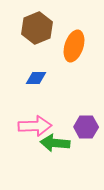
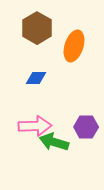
brown hexagon: rotated 8 degrees counterclockwise
green arrow: moved 1 px left, 1 px up; rotated 12 degrees clockwise
